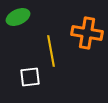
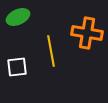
white square: moved 13 px left, 10 px up
